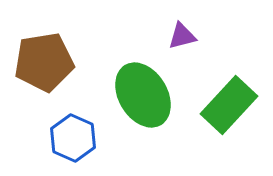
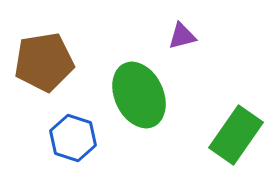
green ellipse: moved 4 px left; rotated 6 degrees clockwise
green rectangle: moved 7 px right, 30 px down; rotated 8 degrees counterclockwise
blue hexagon: rotated 6 degrees counterclockwise
